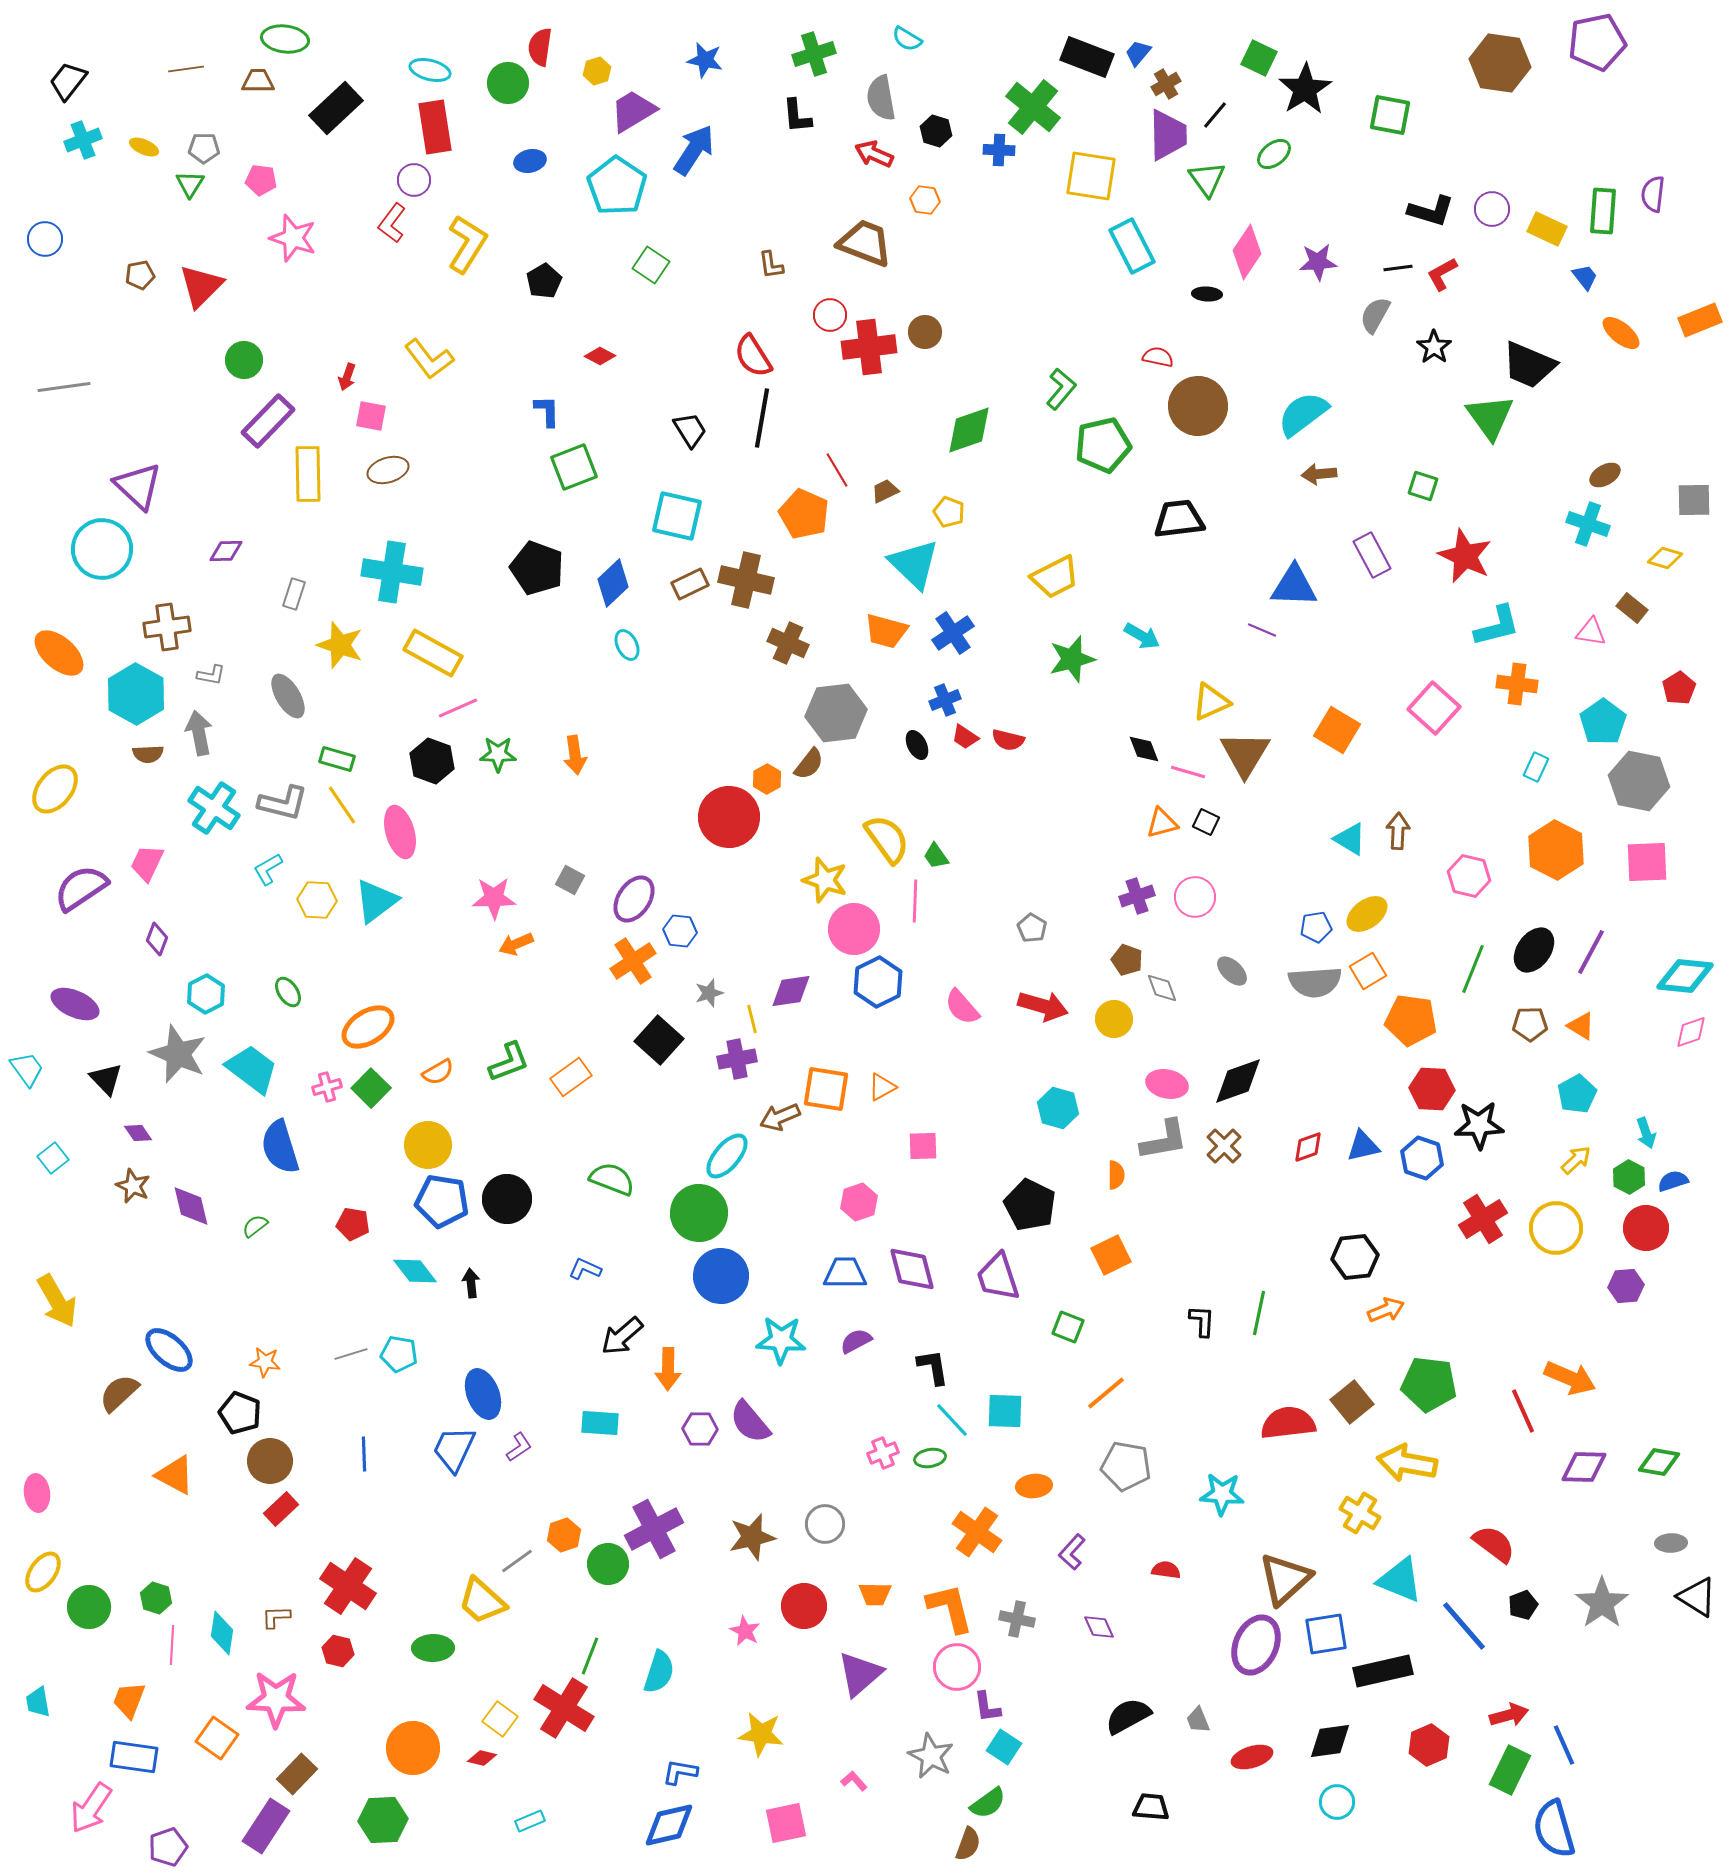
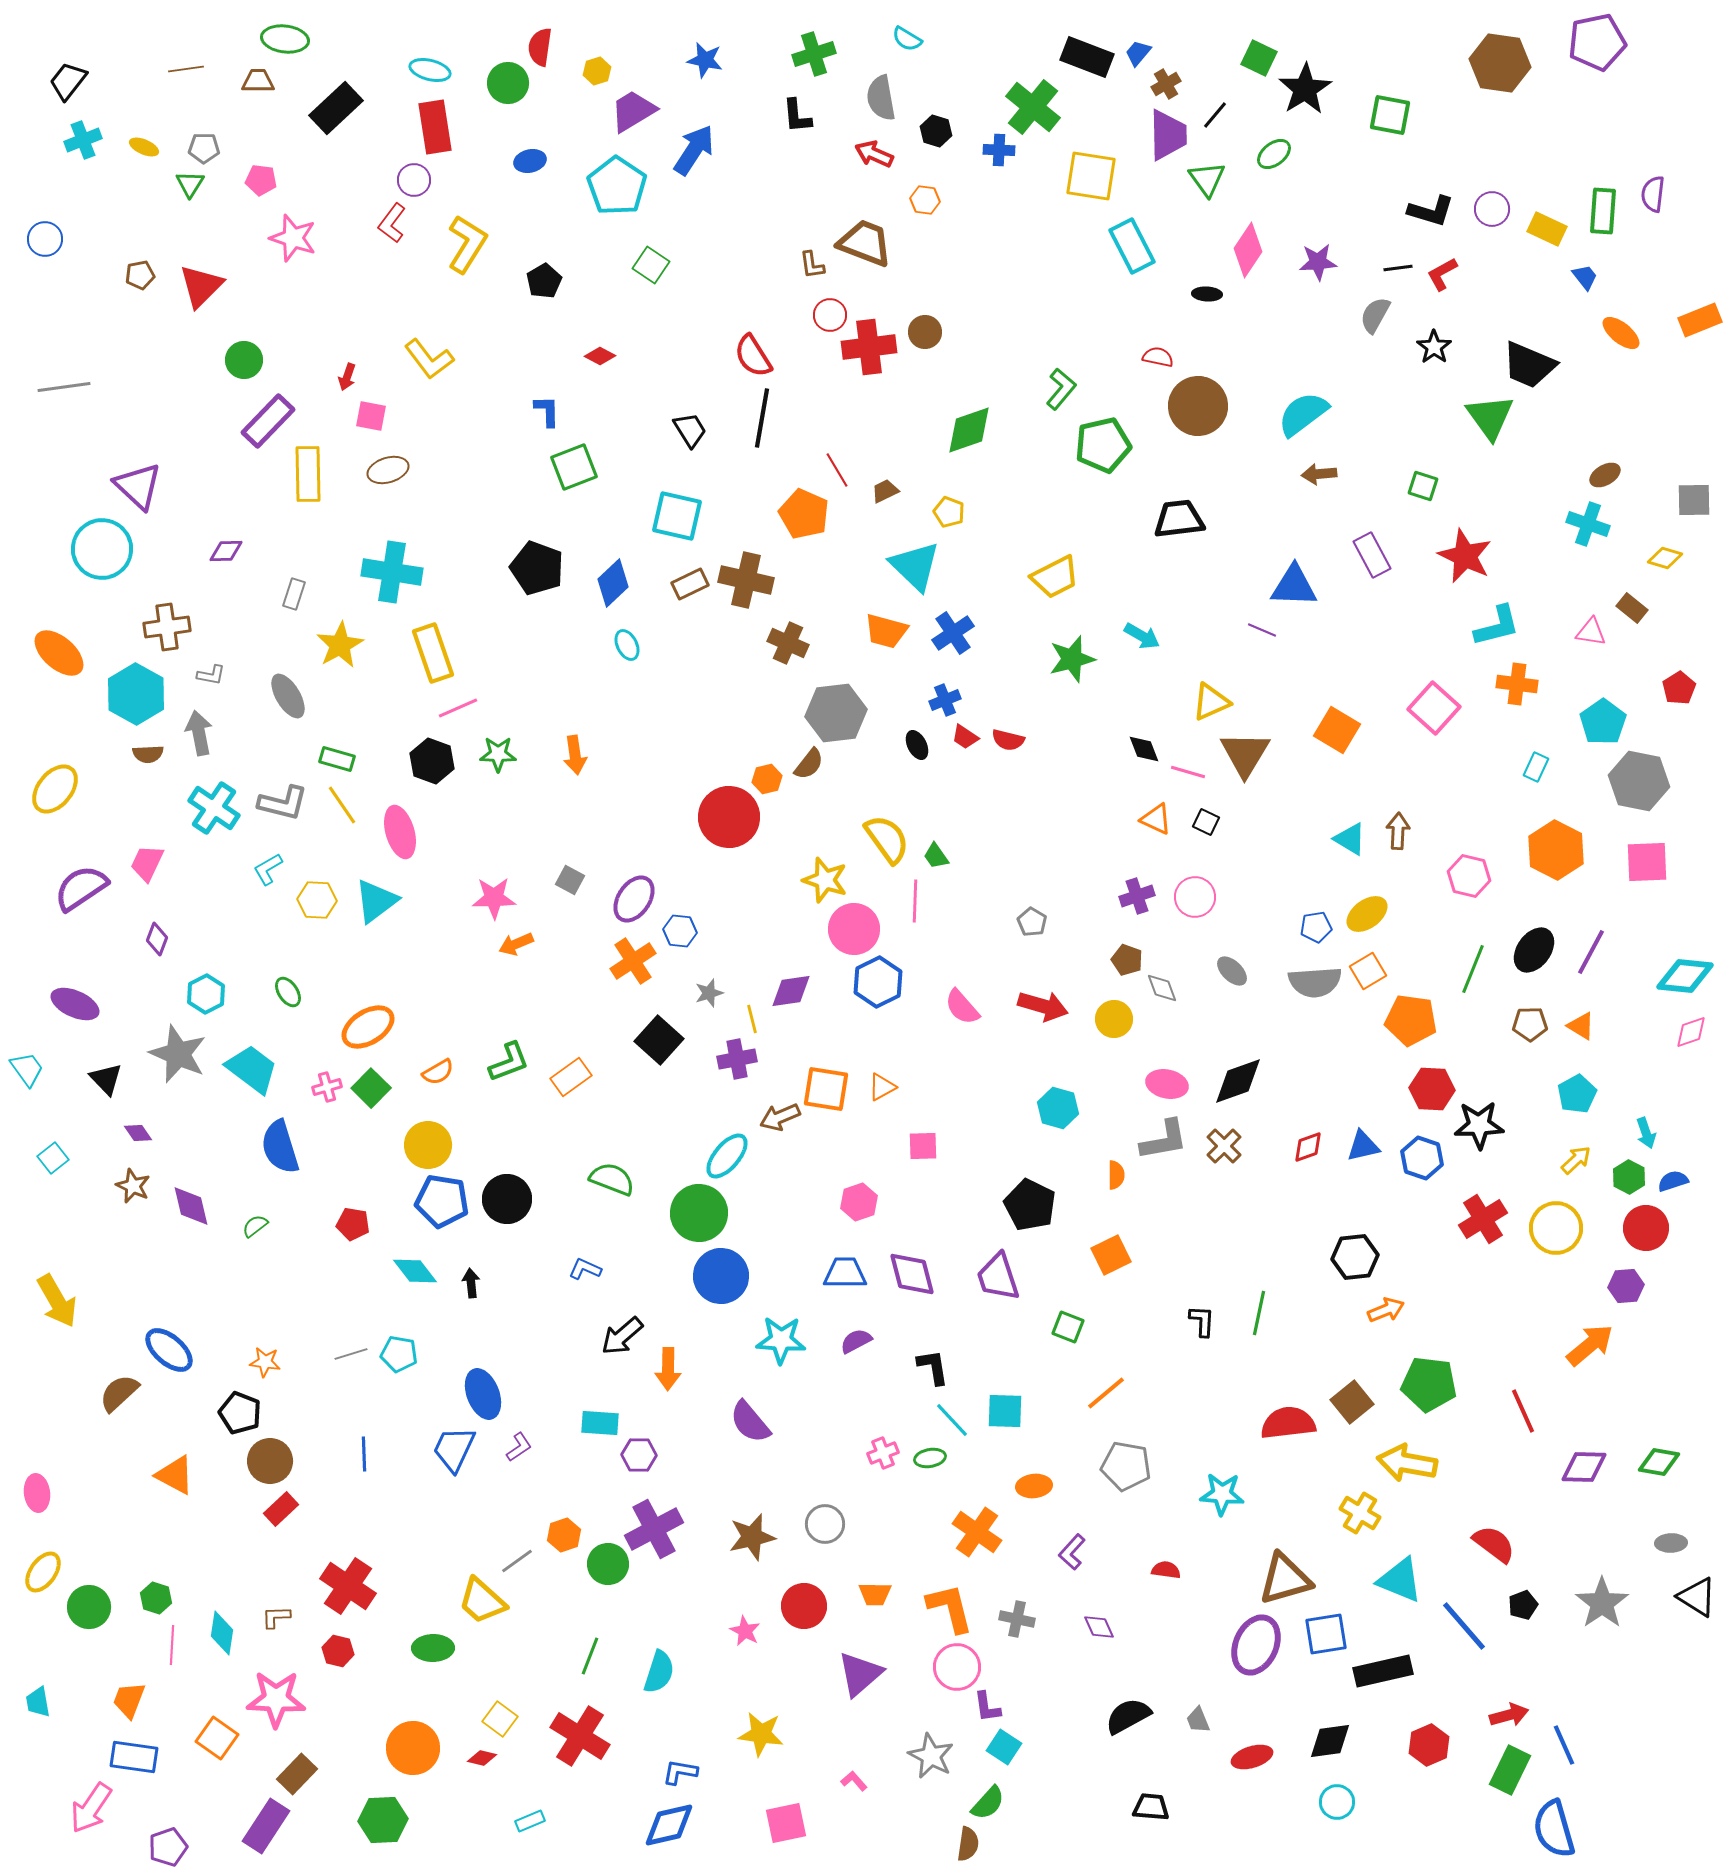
pink diamond at (1247, 252): moved 1 px right, 2 px up
brown L-shape at (771, 265): moved 41 px right
cyan triangle at (914, 564): moved 1 px right, 2 px down
yellow star at (340, 645): rotated 24 degrees clockwise
yellow rectangle at (433, 653): rotated 42 degrees clockwise
orange hexagon at (767, 779): rotated 16 degrees clockwise
orange triangle at (1162, 823): moved 6 px left, 4 px up; rotated 40 degrees clockwise
gray pentagon at (1032, 928): moved 6 px up
purple diamond at (912, 1269): moved 5 px down
orange arrow at (1570, 1378): moved 20 px right, 33 px up; rotated 63 degrees counterclockwise
purple hexagon at (700, 1429): moved 61 px left, 26 px down
brown triangle at (1285, 1579): rotated 26 degrees clockwise
red cross at (564, 1708): moved 16 px right, 28 px down
green semicircle at (988, 1803): rotated 12 degrees counterclockwise
brown semicircle at (968, 1844): rotated 12 degrees counterclockwise
